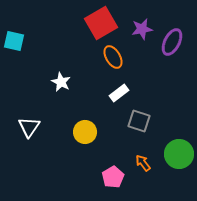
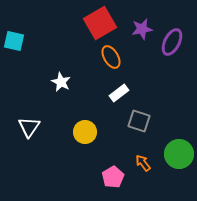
red square: moved 1 px left
orange ellipse: moved 2 px left
